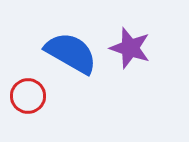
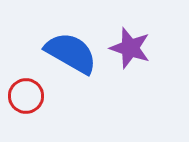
red circle: moved 2 px left
